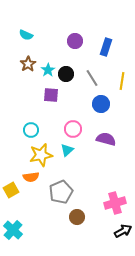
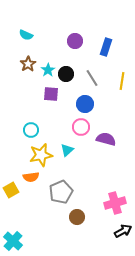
purple square: moved 1 px up
blue circle: moved 16 px left
pink circle: moved 8 px right, 2 px up
cyan cross: moved 11 px down
